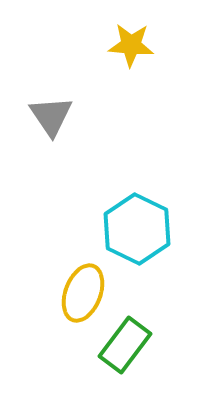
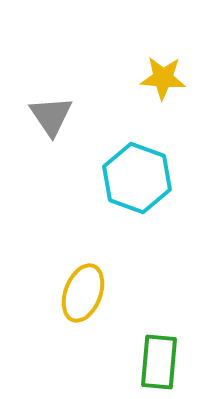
yellow star: moved 32 px right, 33 px down
cyan hexagon: moved 51 px up; rotated 6 degrees counterclockwise
green rectangle: moved 34 px right, 17 px down; rotated 32 degrees counterclockwise
